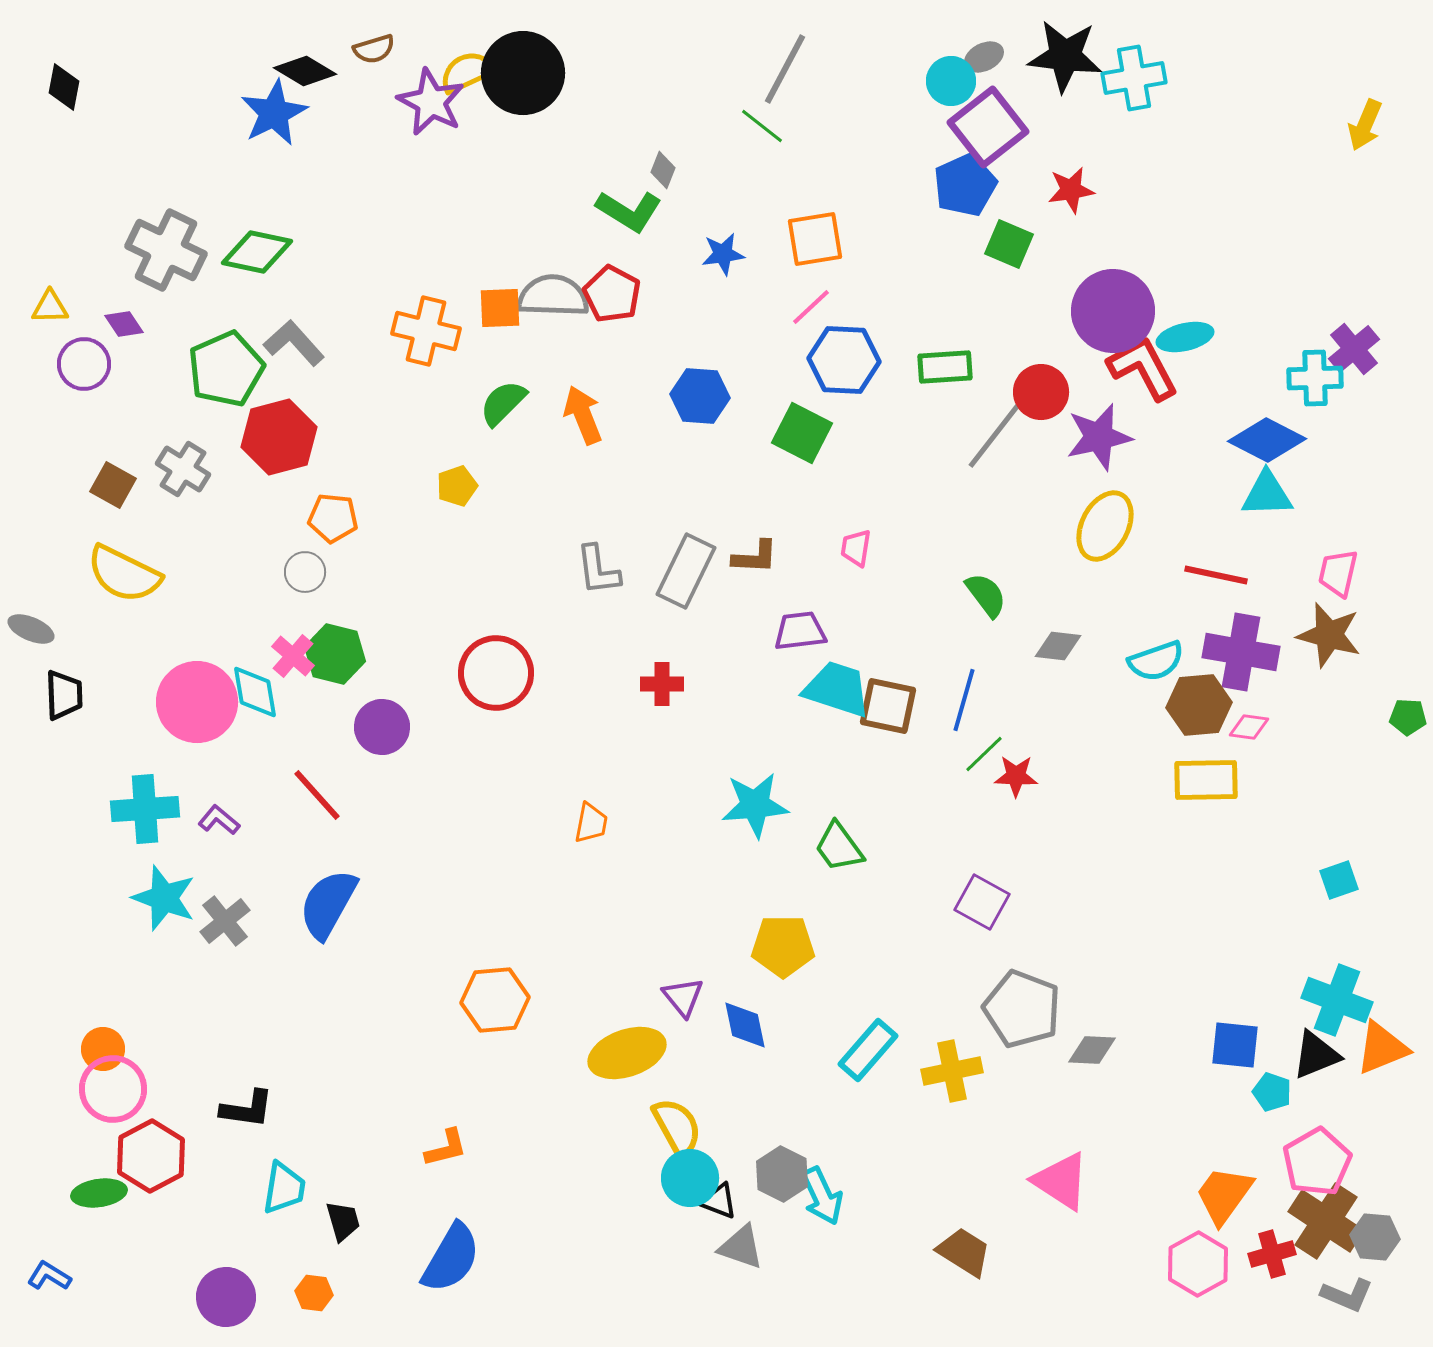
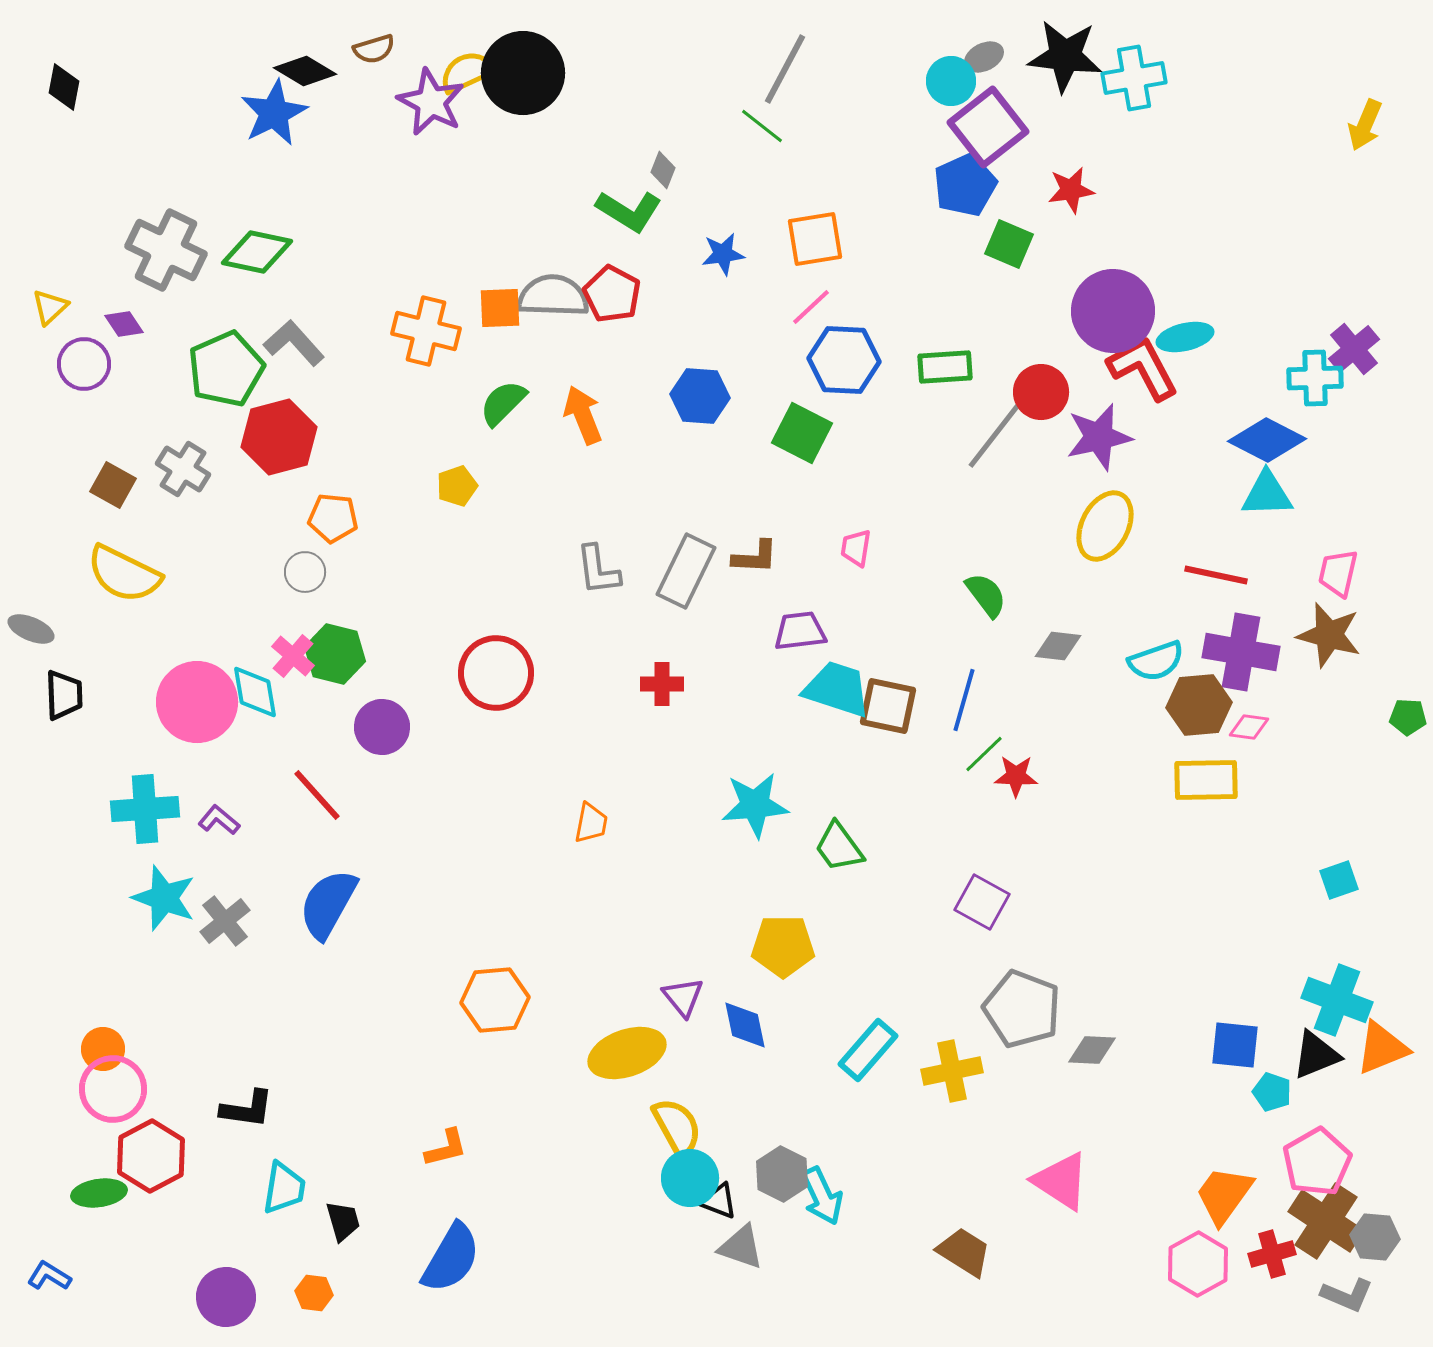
yellow triangle at (50, 307): rotated 42 degrees counterclockwise
